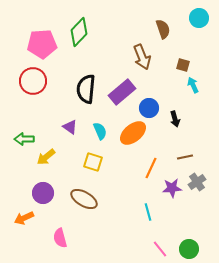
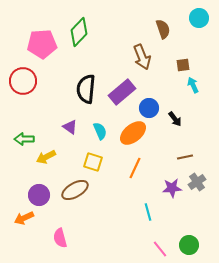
brown square: rotated 24 degrees counterclockwise
red circle: moved 10 px left
black arrow: rotated 21 degrees counterclockwise
yellow arrow: rotated 12 degrees clockwise
orange line: moved 16 px left
purple circle: moved 4 px left, 2 px down
brown ellipse: moved 9 px left, 9 px up; rotated 60 degrees counterclockwise
green circle: moved 4 px up
